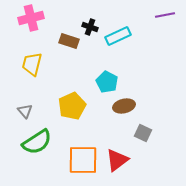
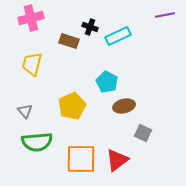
green semicircle: rotated 28 degrees clockwise
orange square: moved 2 px left, 1 px up
